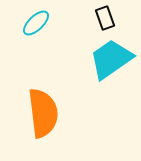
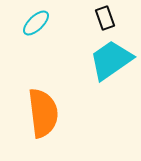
cyan trapezoid: moved 1 px down
